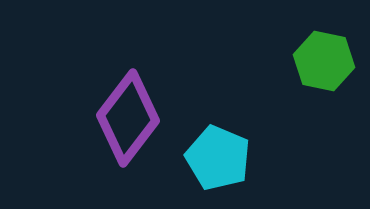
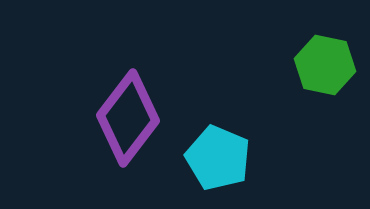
green hexagon: moved 1 px right, 4 px down
